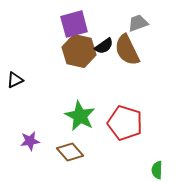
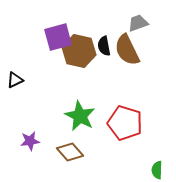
purple square: moved 16 px left, 13 px down
black semicircle: rotated 114 degrees clockwise
